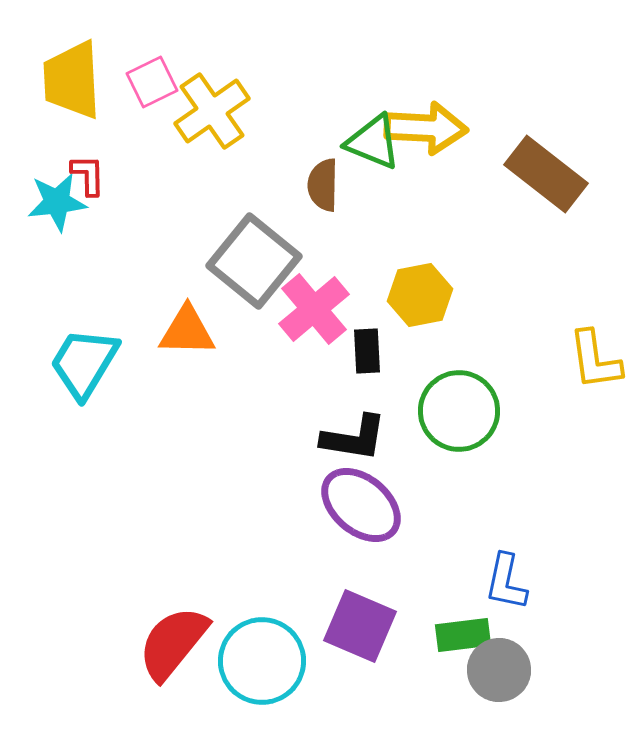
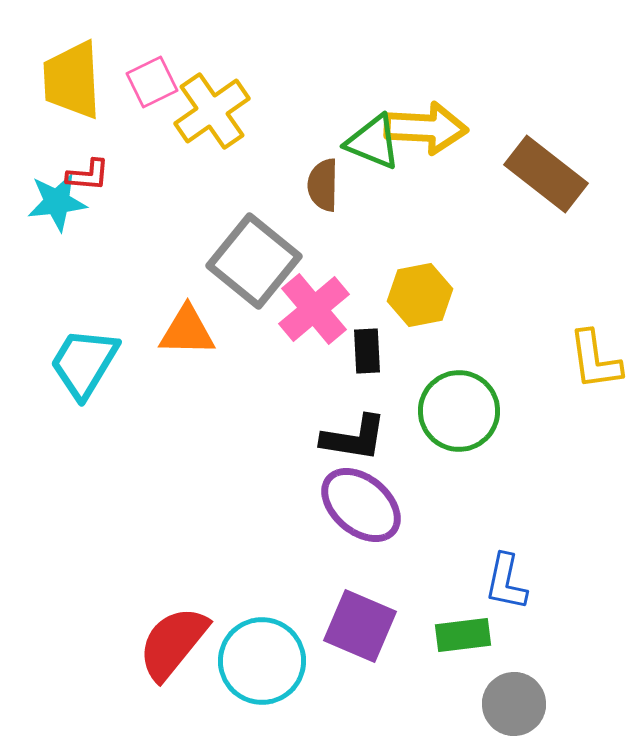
red L-shape: rotated 96 degrees clockwise
gray circle: moved 15 px right, 34 px down
